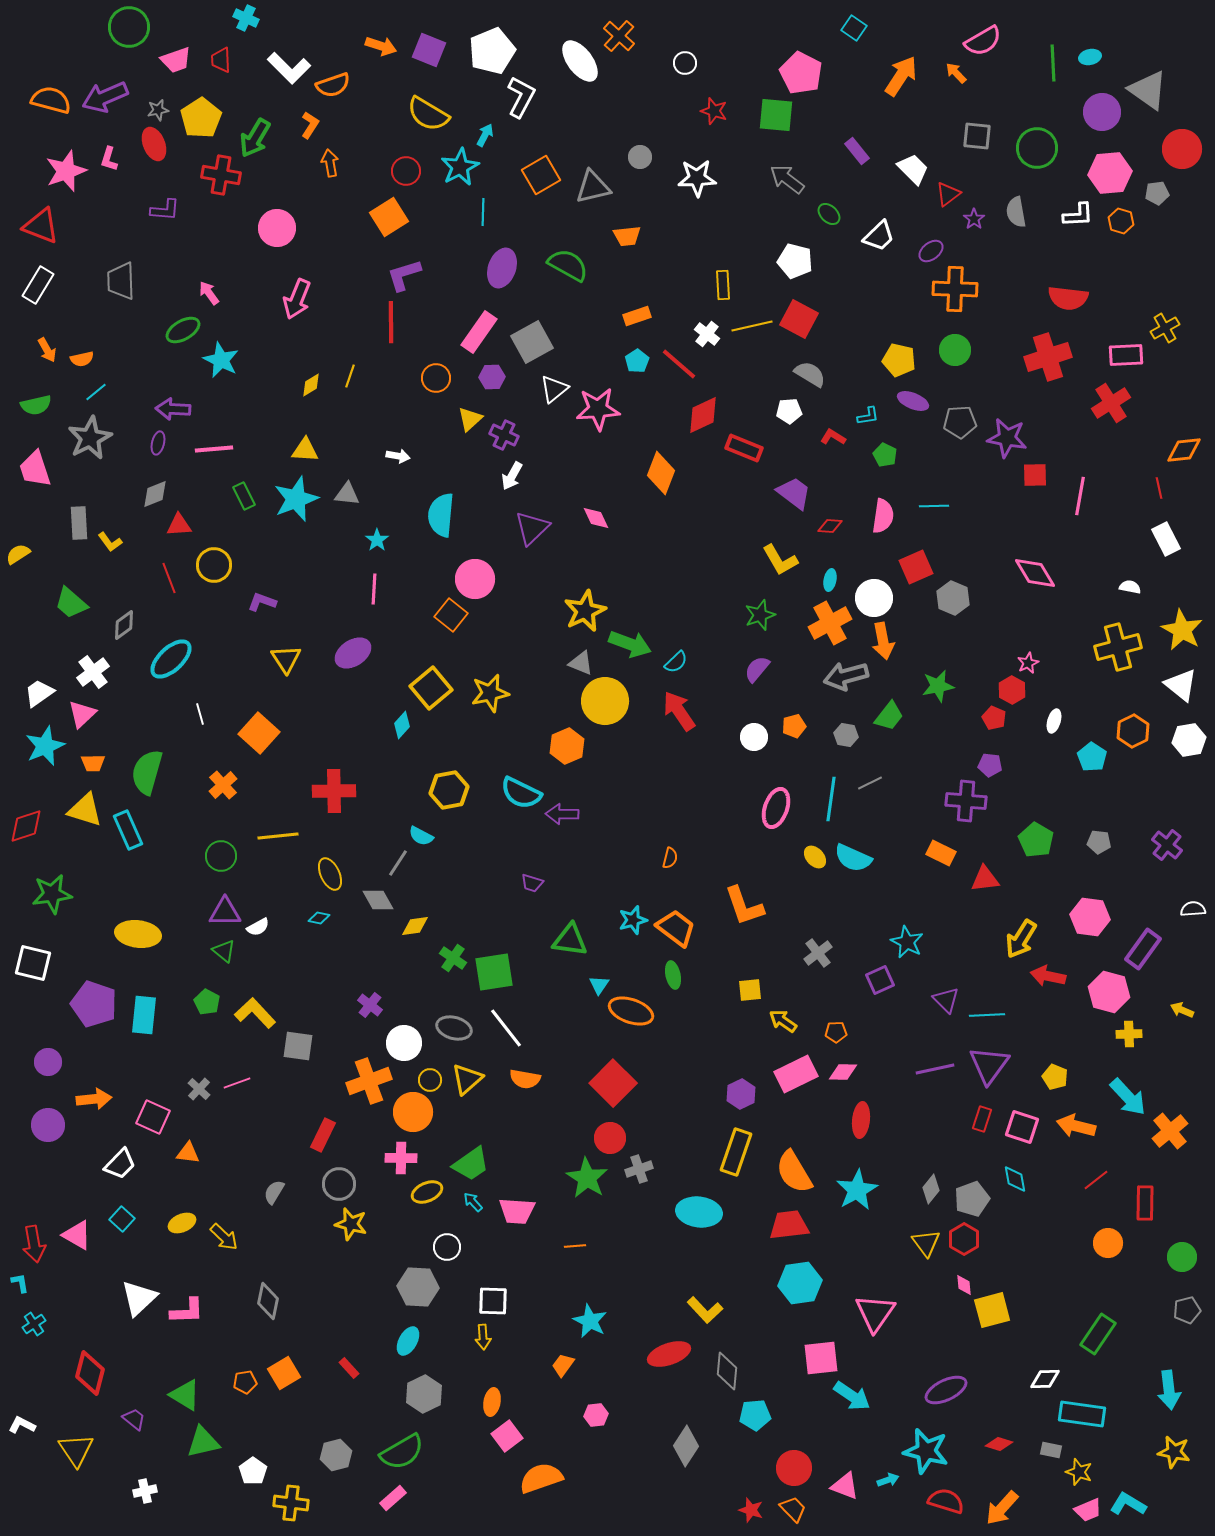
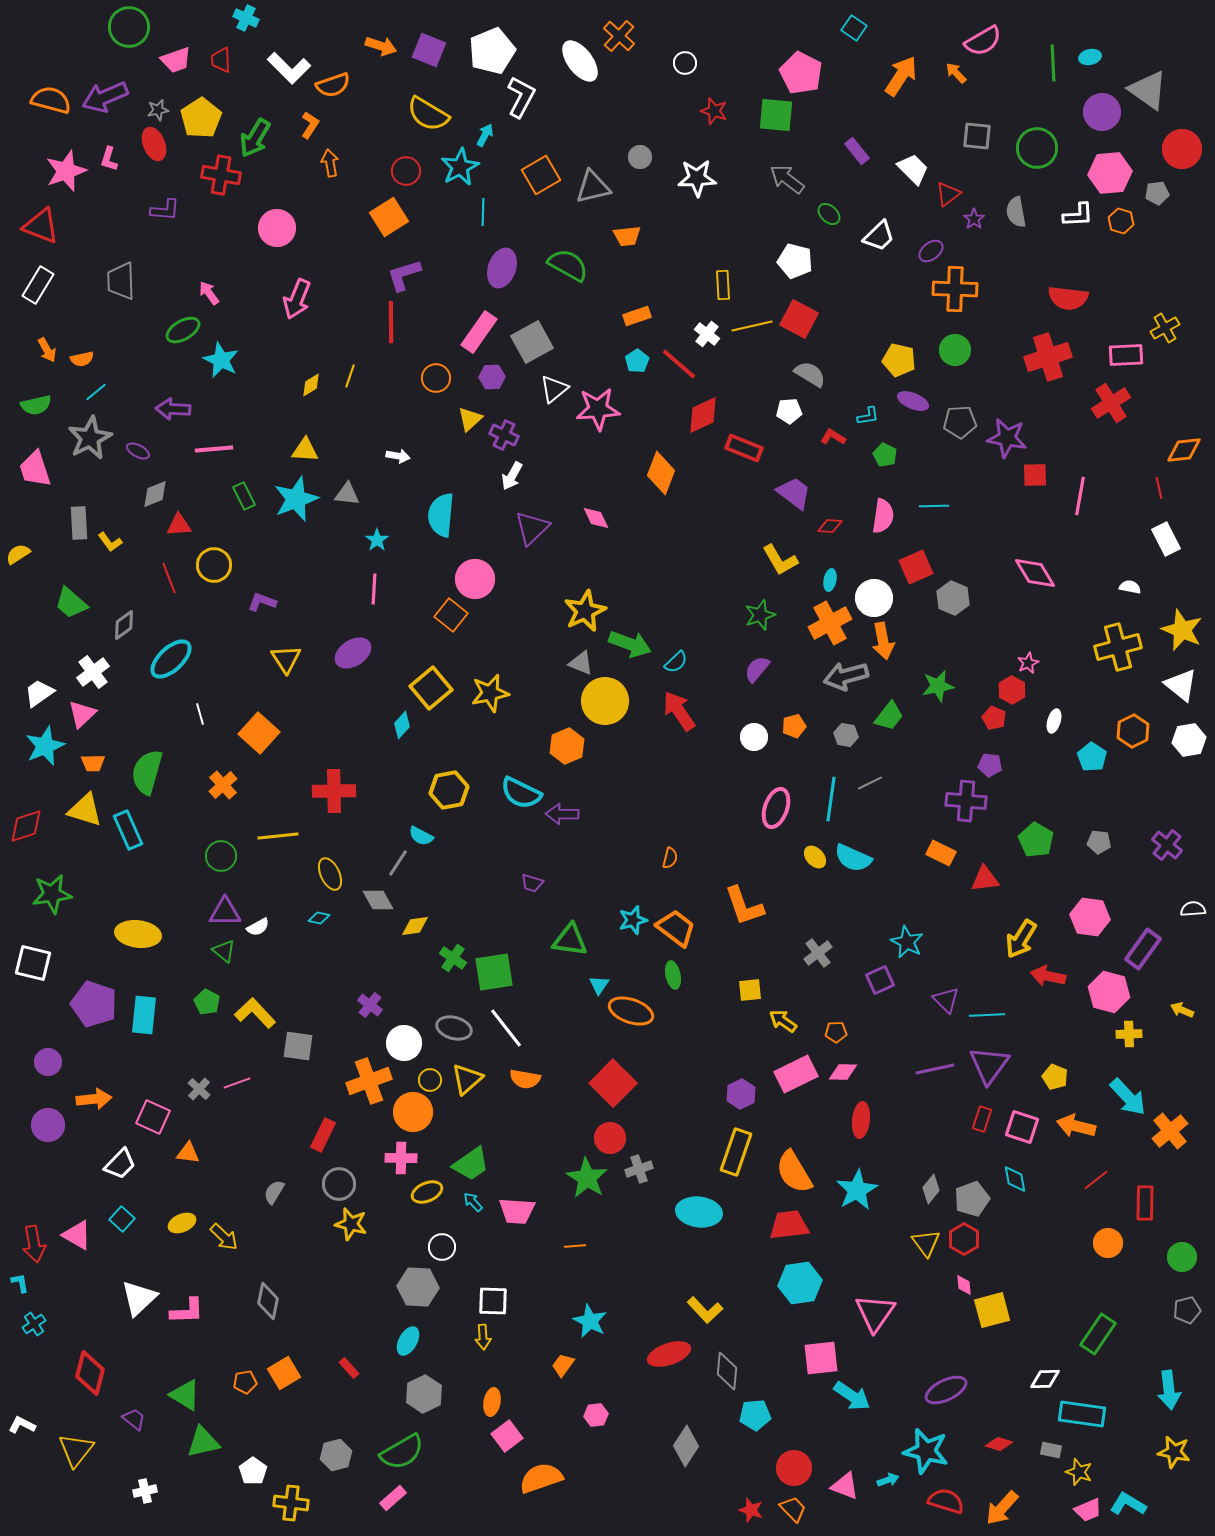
purple ellipse at (158, 443): moved 20 px left, 8 px down; rotated 75 degrees counterclockwise
yellow star at (1182, 630): rotated 6 degrees counterclockwise
white circle at (447, 1247): moved 5 px left
yellow triangle at (76, 1450): rotated 12 degrees clockwise
